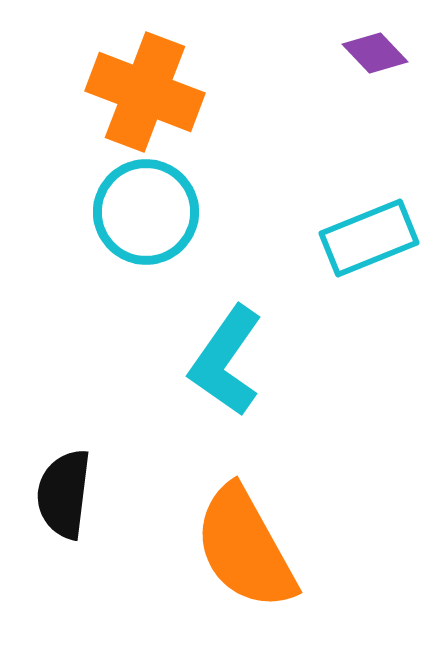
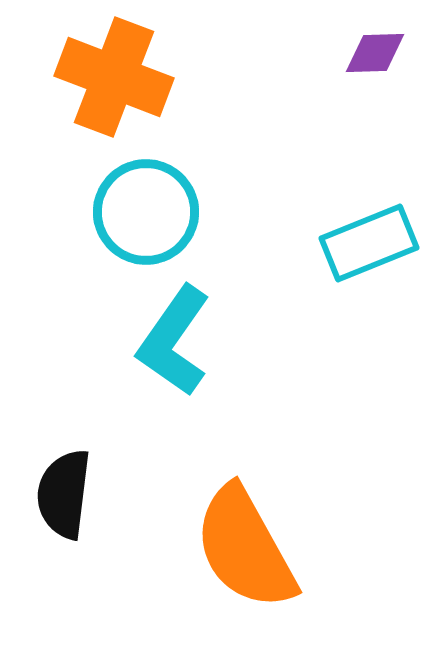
purple diamond: rotated 48 degrees counterclockwise
orange cross: moved 31 px left, 15 px up
cyan rectangle: moved 5 px down
cyan L-shape: moved 52 px left, 20 px up
